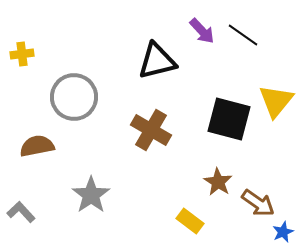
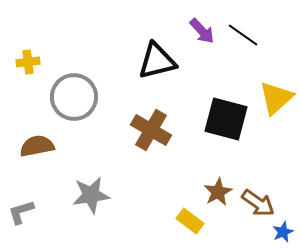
yellow cross: moved 6 px right, 8 px down
yellow triangle: moved 3 px up; rotated 9 degrees clockwise
black square: moved 3 px left
brown star: moved 10 px down; rotated 12 degrees clockwise
gray star: rotated 27 degrees clockwise
gray L-shape: rotated 64 degrees counterclockwise
